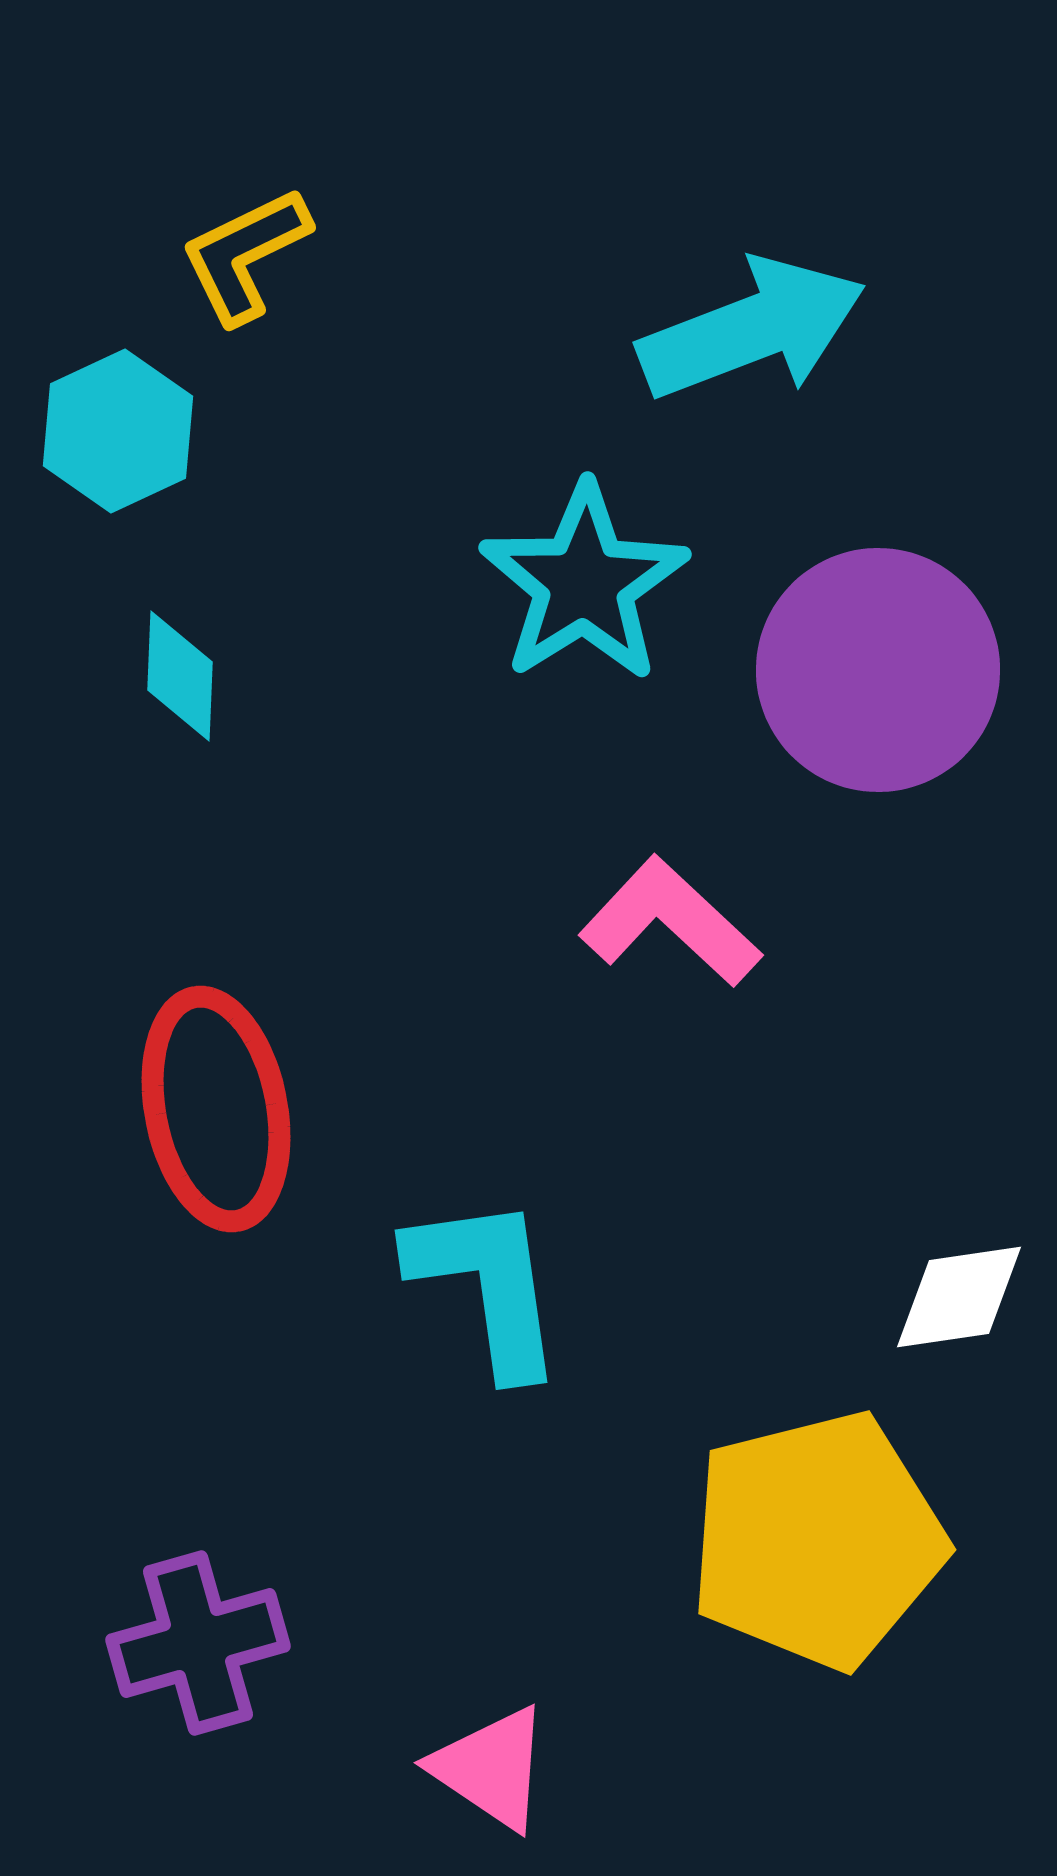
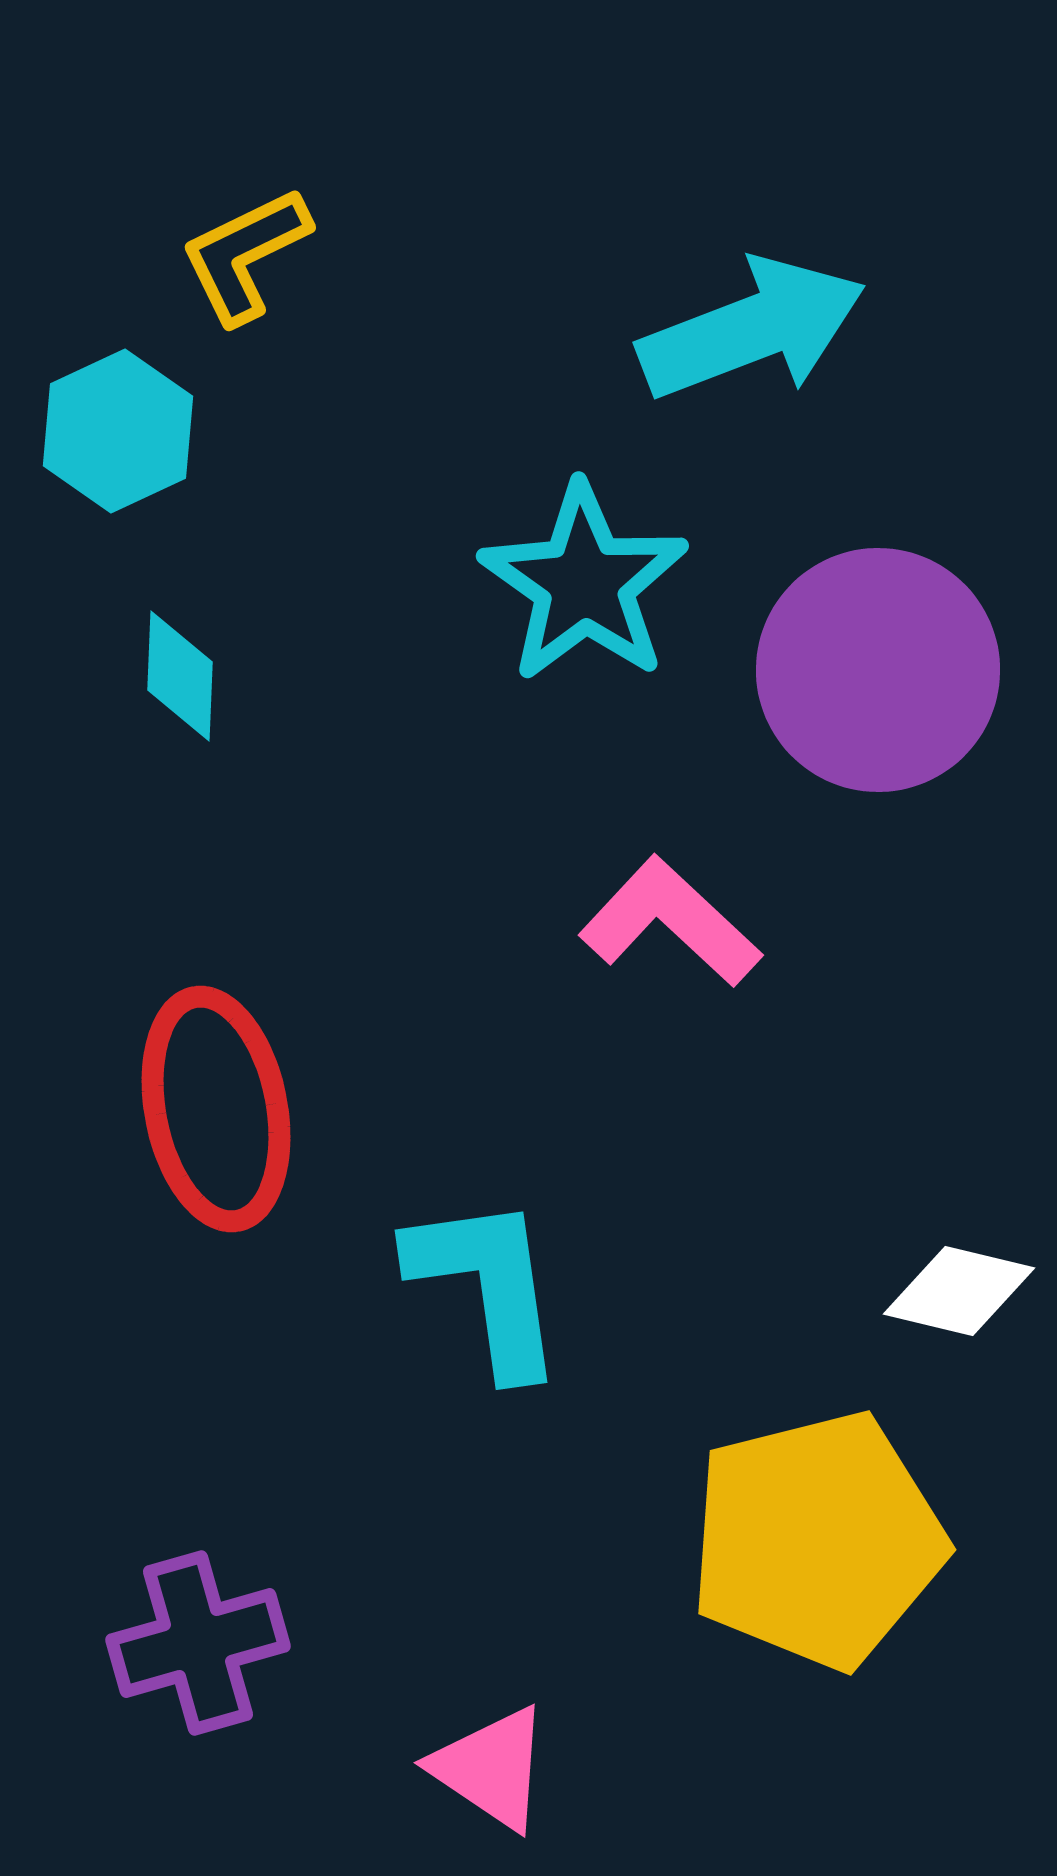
cyan star: rotated 5 degrees counterclockwise
white diamond: moved 6 px up; rotated 22 degrees clockwise
